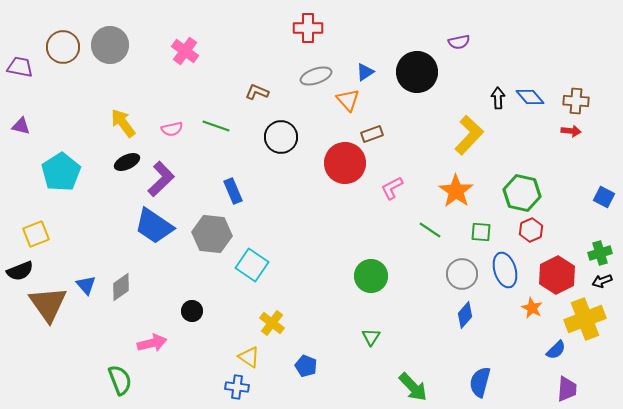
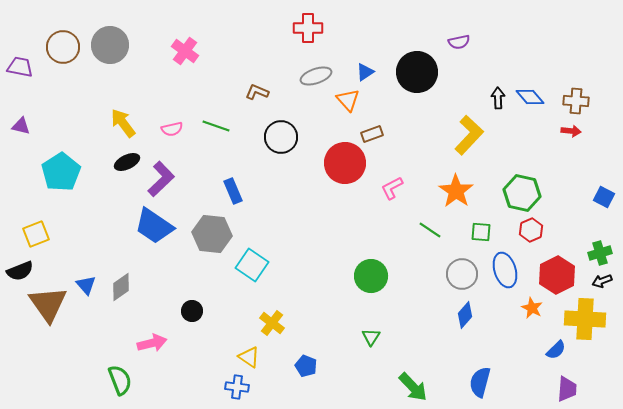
yellow cross at (585, 319): rotated 24 degrees clockwise
